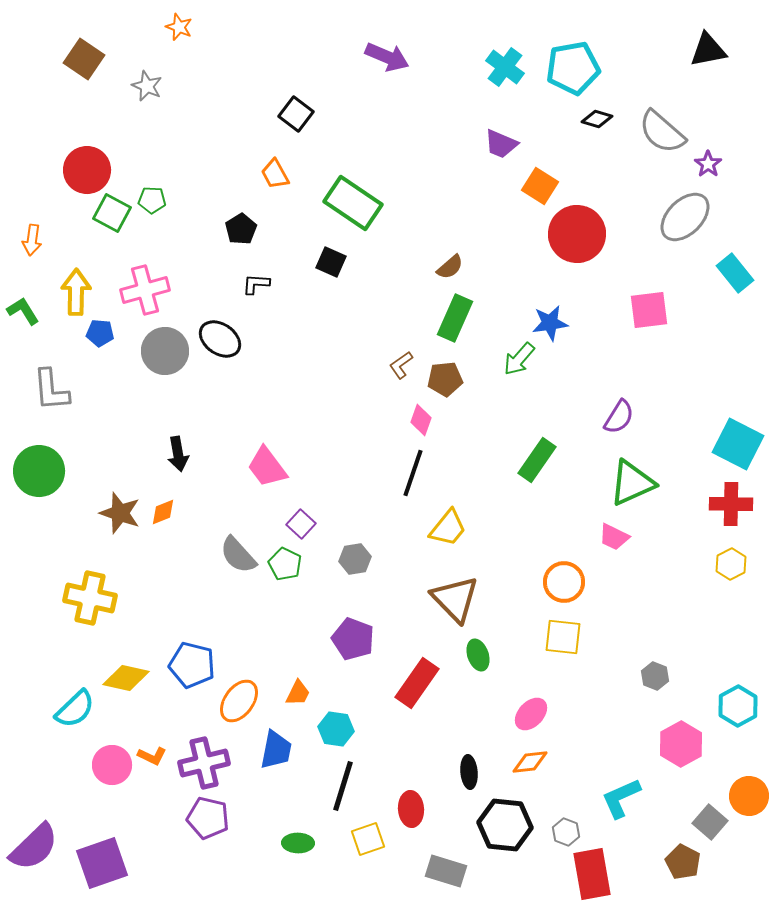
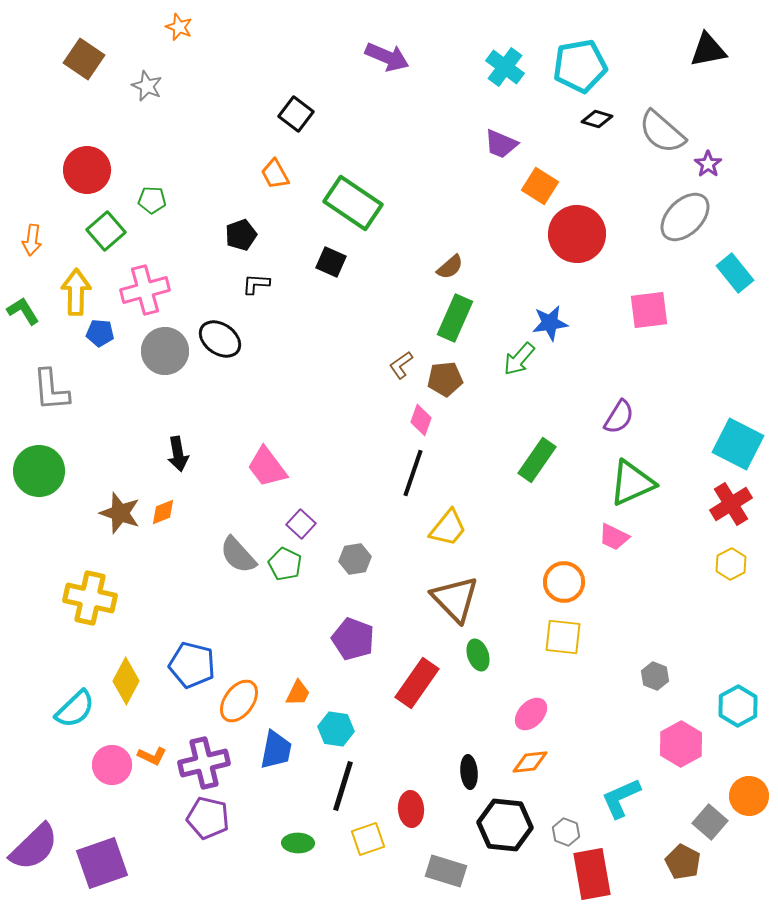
cyan pentagon at (573, 68): moved 7 px right, 2 px up
green square at (112, 213): moved 6 px left, 18 px down; rotated 21 degrees clockwise
black pentagon at (241, 229): moved 6 px down; rotated 12 degrees clockwise
red cross at (731, 504): rotated 33 degrees counterclockwise
yellow diamond at (126, 678): moved 3 px down; rotated 75 degrees counterclockwise
